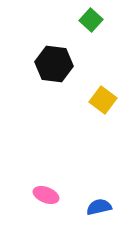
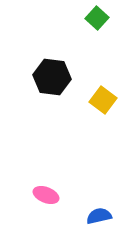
green square: moved 6 px right, 2 px up
black hexagon: moved 2 px left, 13 px down
blue semicircle: moved 9 px down
